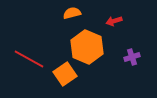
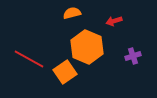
purple cross: moved 1 px right, 1 px up
orange square: moved 2 px up
